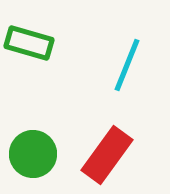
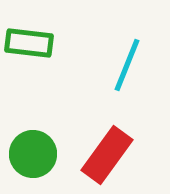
green rectangle: rotated 9 degrees counterclockwise
